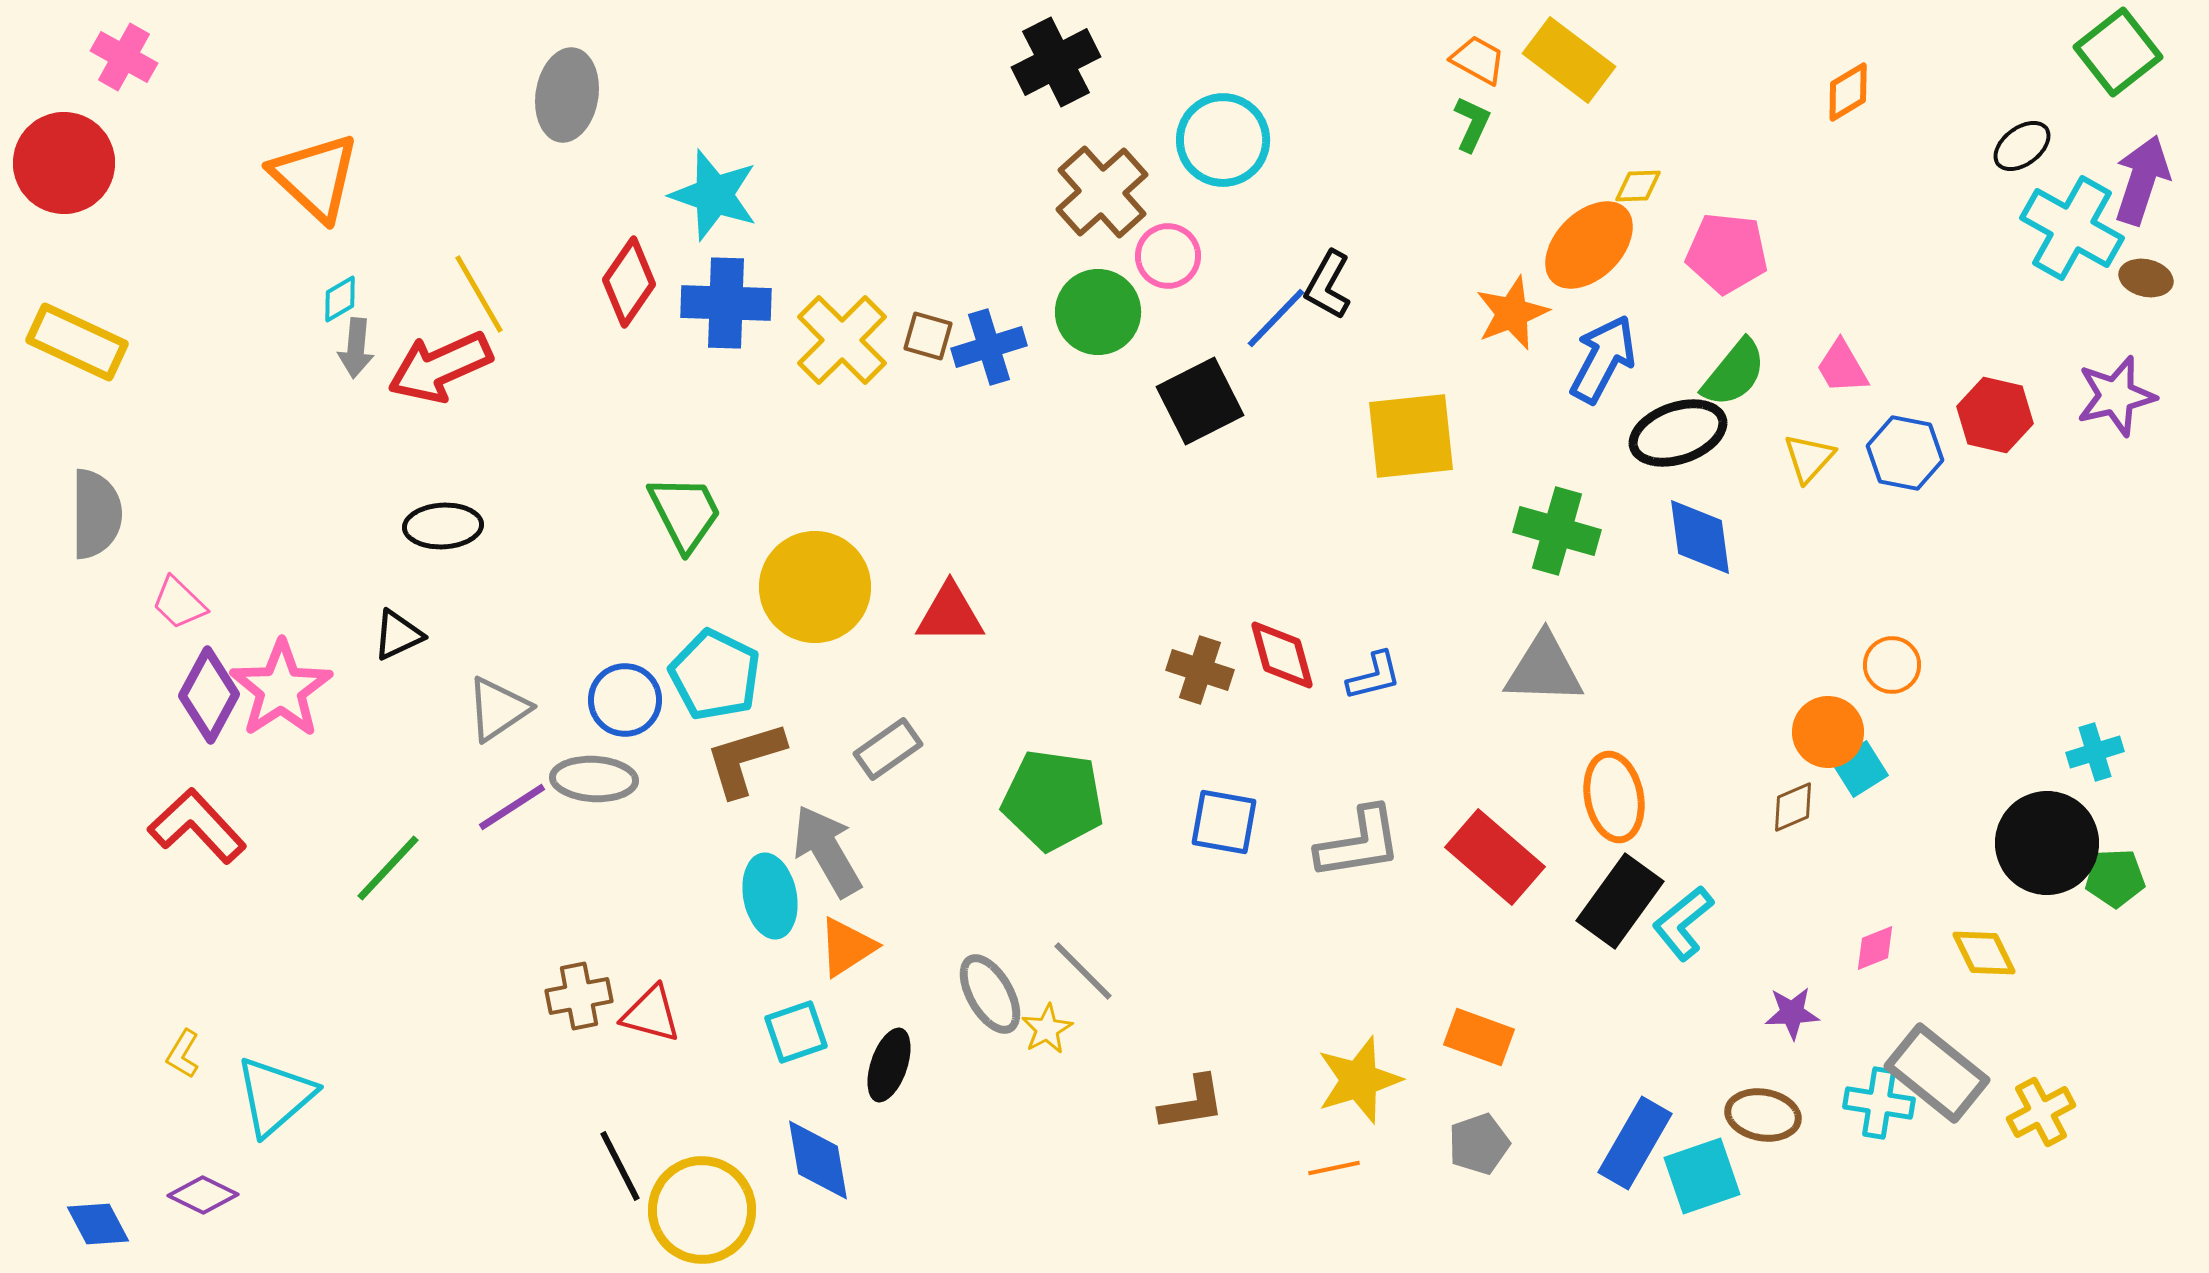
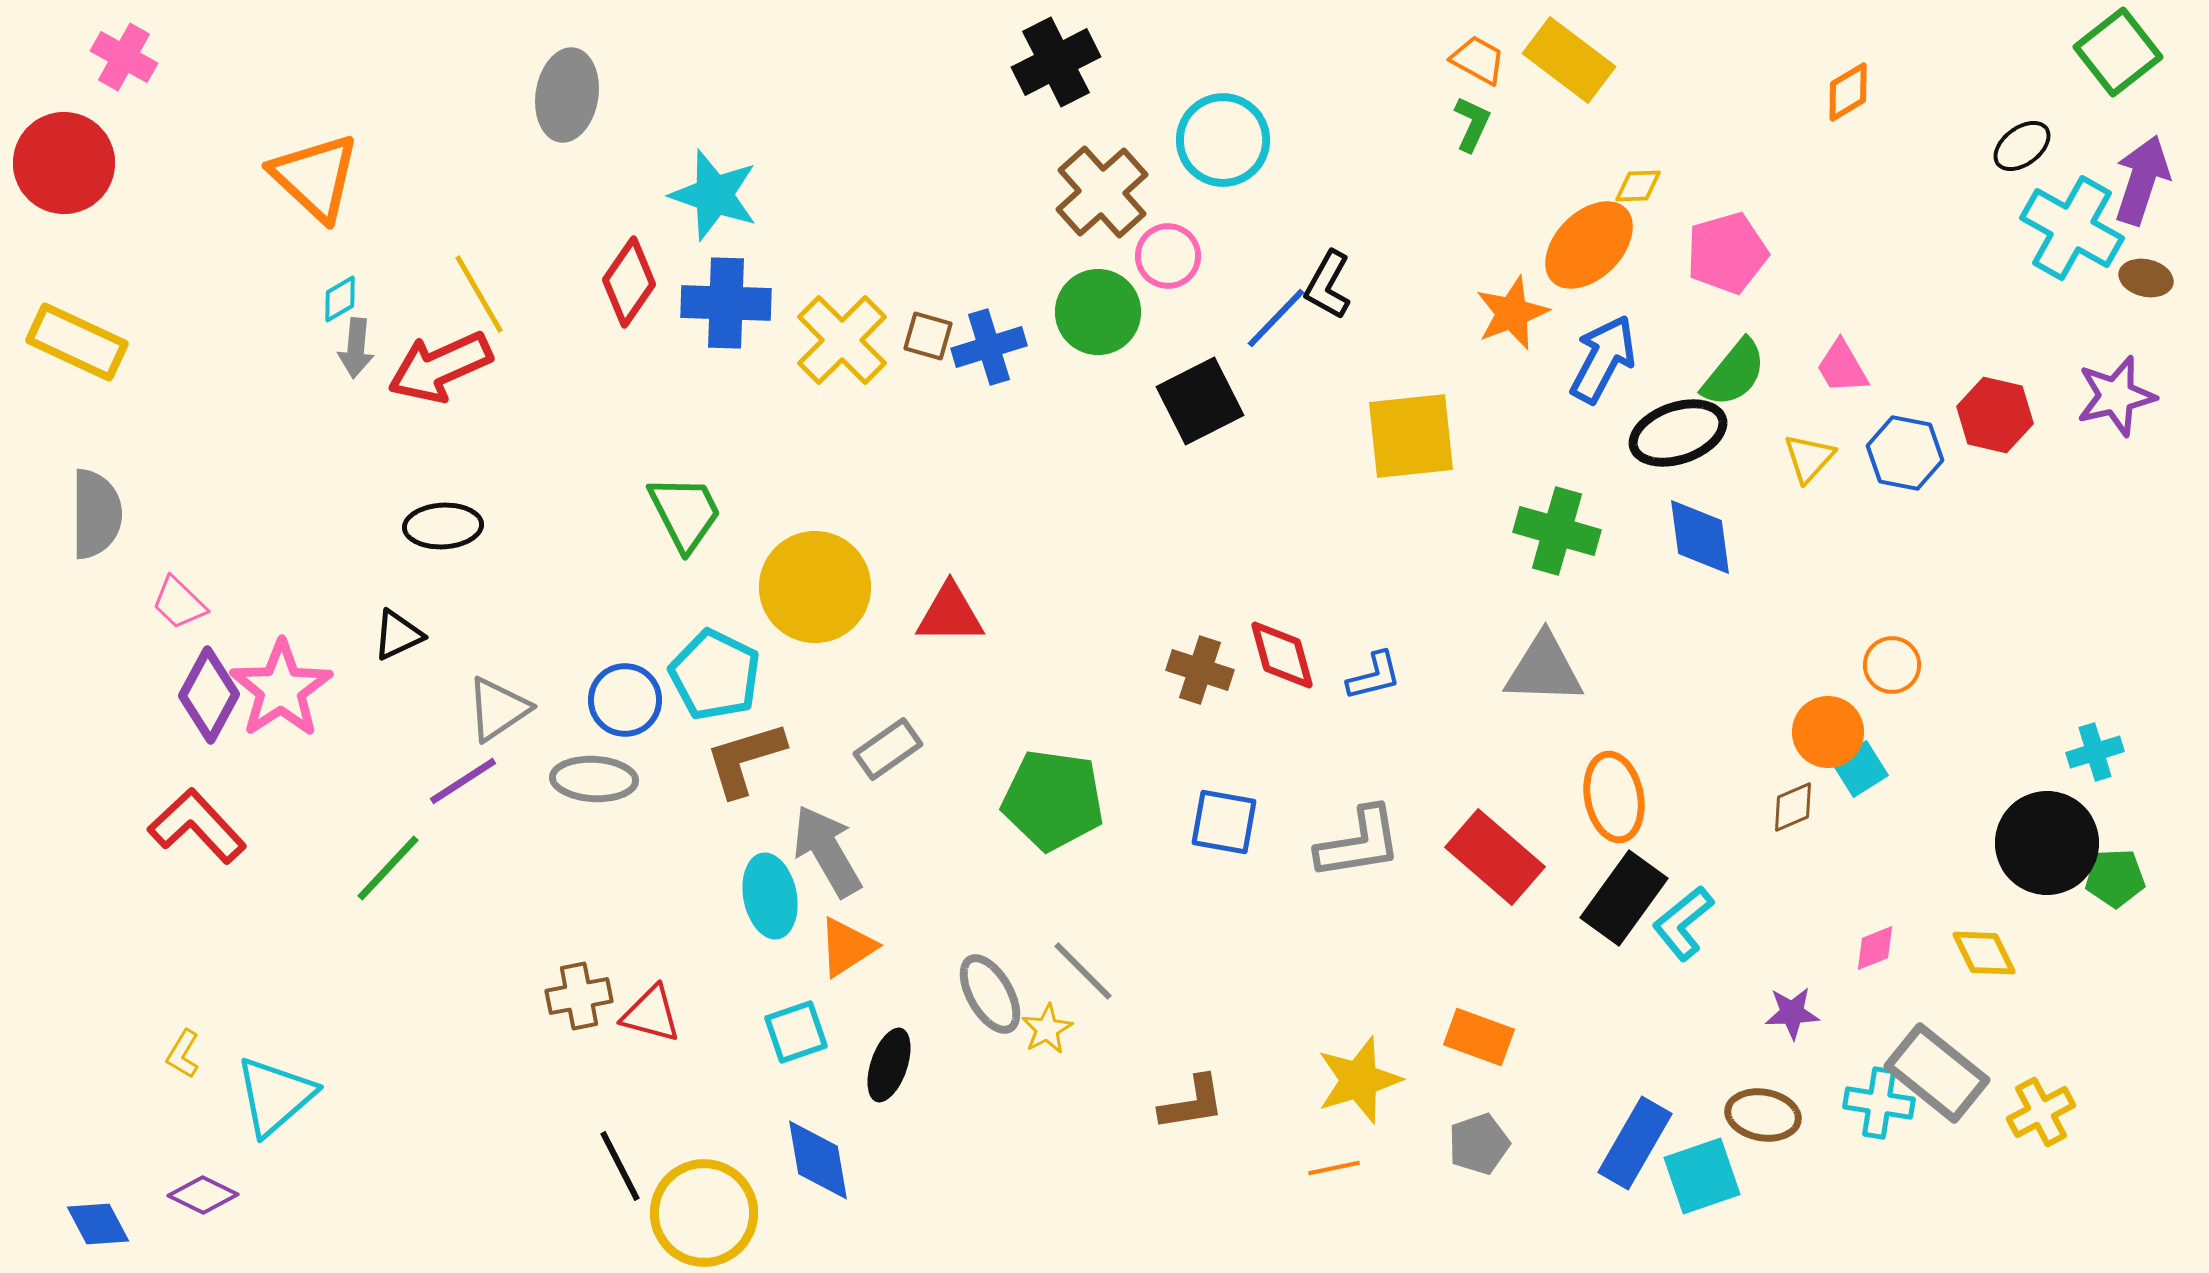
pink pentagon at (1727, 253): rotated 22 degrees counterclockwise
purple line at (512, 807): moved 49 px left, 26 px up
black rectangle at (1620, 901): moved 4 px right, 3 px up
yellow circle at (702, 1210): moved 2 px right, 3 px down
